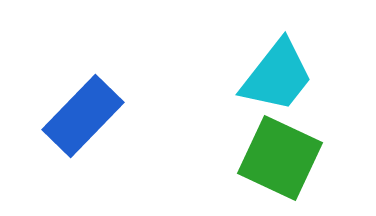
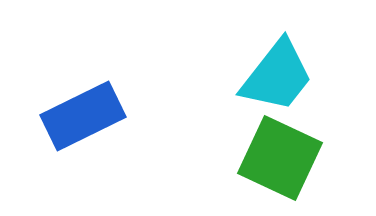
blue rectangle: rotated 20 degrees clockwise
